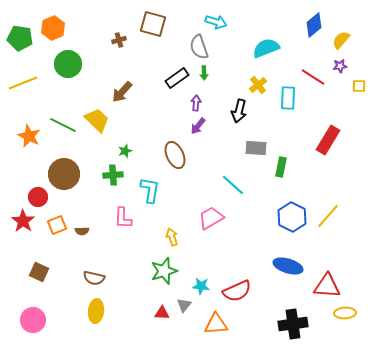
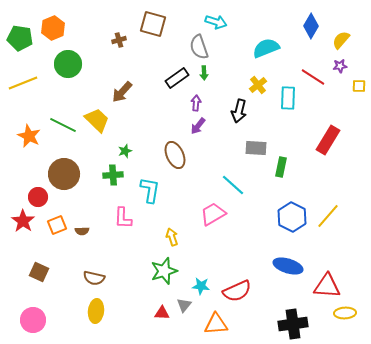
blue diamond at (314, 25): moved 3 px left, 1 px down; rotated 20 degrees counterclockwise
pink trapezoid at (211, 218): moved 2 px right, 4 px up
